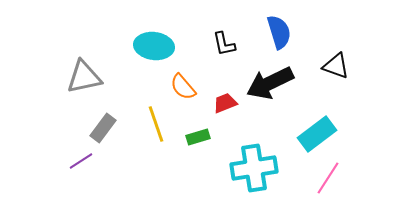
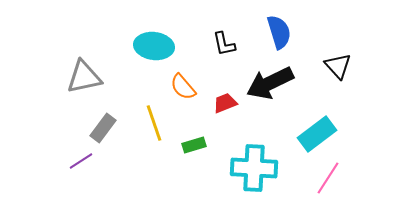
black triangle: moved 2 px right; rotated 28 degrees clockwise
yellow line: moved 2 px left, 1 px up
green rectangle: moved 4 px left, 8 px down
cyan cross: rotated 12 degrees clockwise
